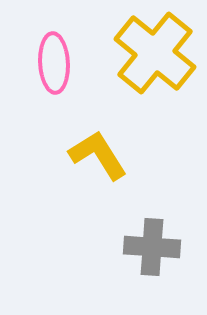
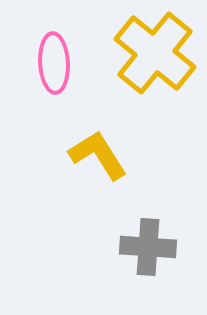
gray cross: moved 4 px left
